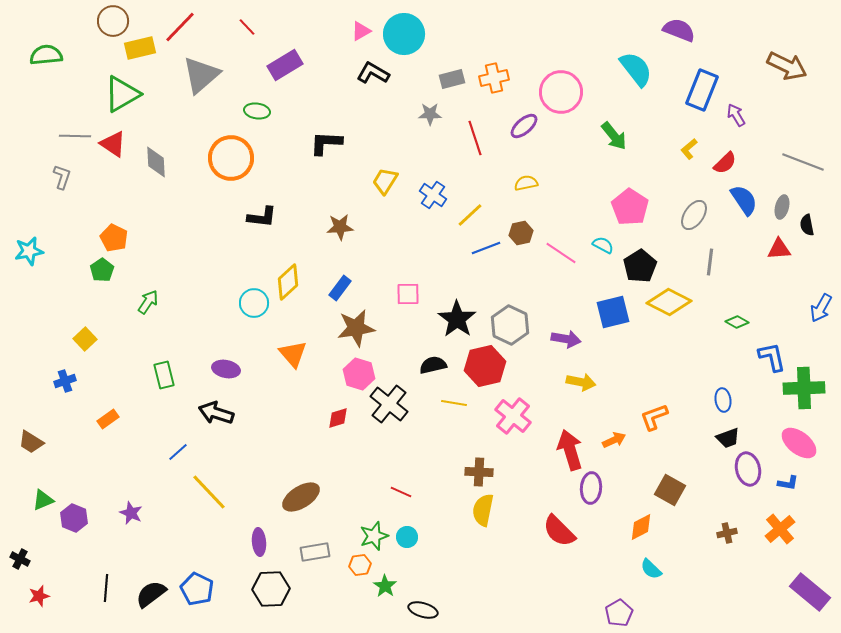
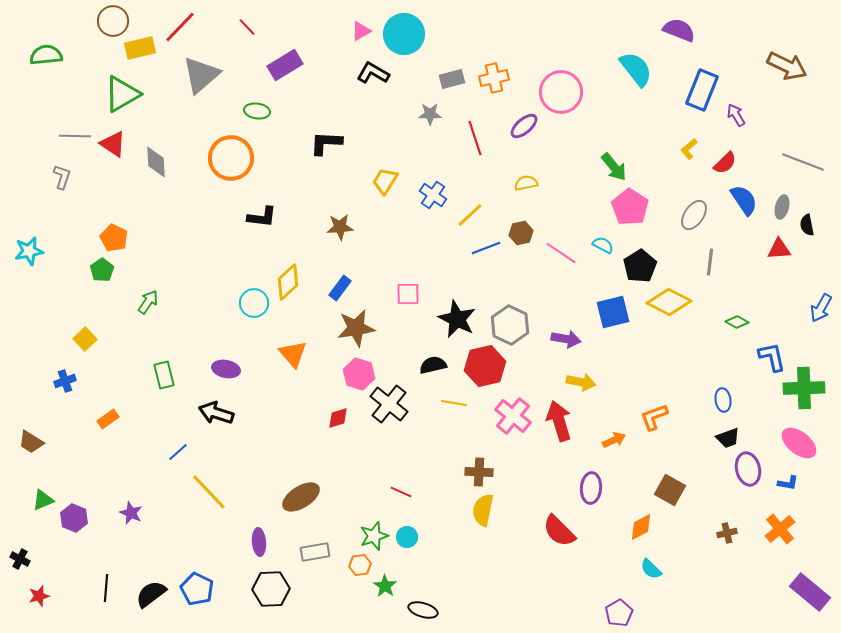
green arrow at (614, 136): moved 31 px down
black star at (457, 319): rotated 9 degrees counterclockwise
red arrow at (570, 450): moved 11 px left, 29 px up
